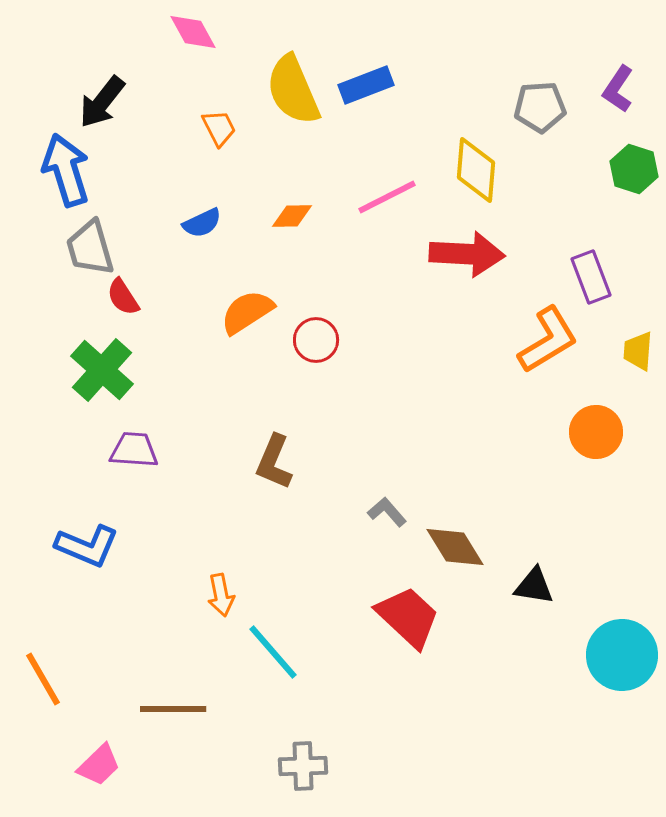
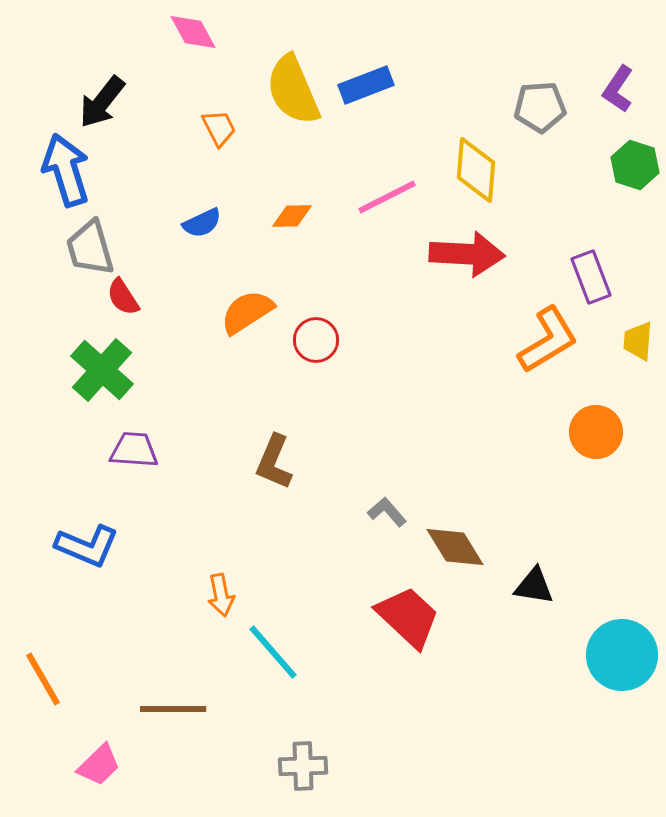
green hexagon: moved 1 px right, 4 px up
yellow trapezoid: moved 10 px up
